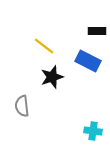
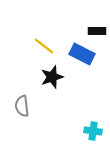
blue rectangle: moved 6 px left, 7 px up
